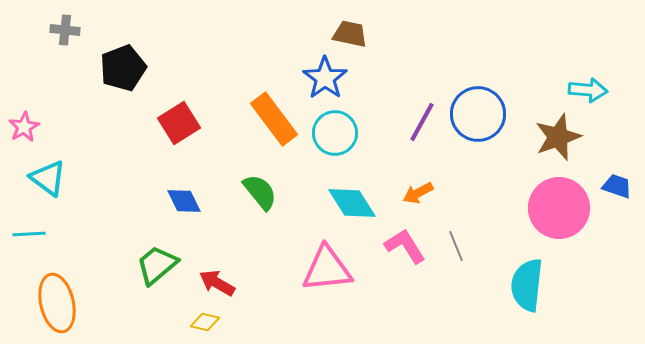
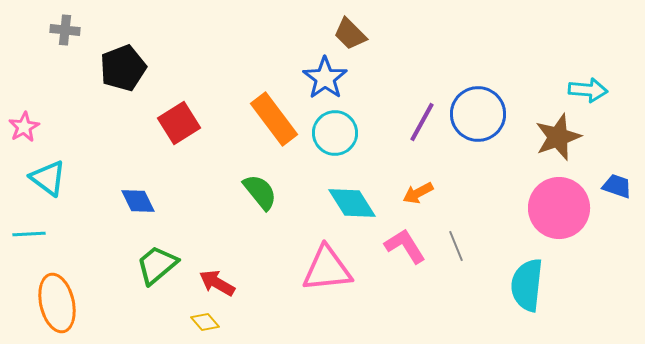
brown trapezoid: rotated 147 degrees counterclockwise
blue diamond: moved 46 px left
yellow diamond: rotated 36 degrees clockwise
